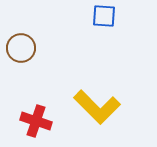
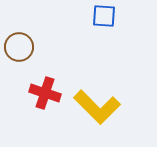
brown circle: moved 2 px left, 1 px up
red cross: moved 9 px right, 28 px up
